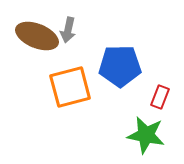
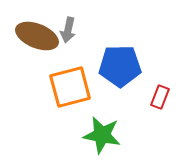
green star: moved 44 px left
